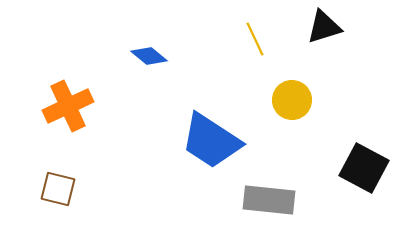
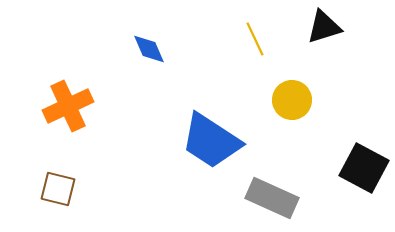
blue diamond: moved 7 px up; rotated 27 degrees clockwise
gray rectangle: moved 3 px right, 2 px up; rotated 18 degrees clockwise
